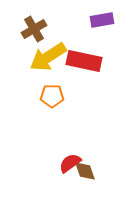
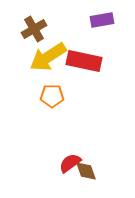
brown diamond: moved 1 px right
